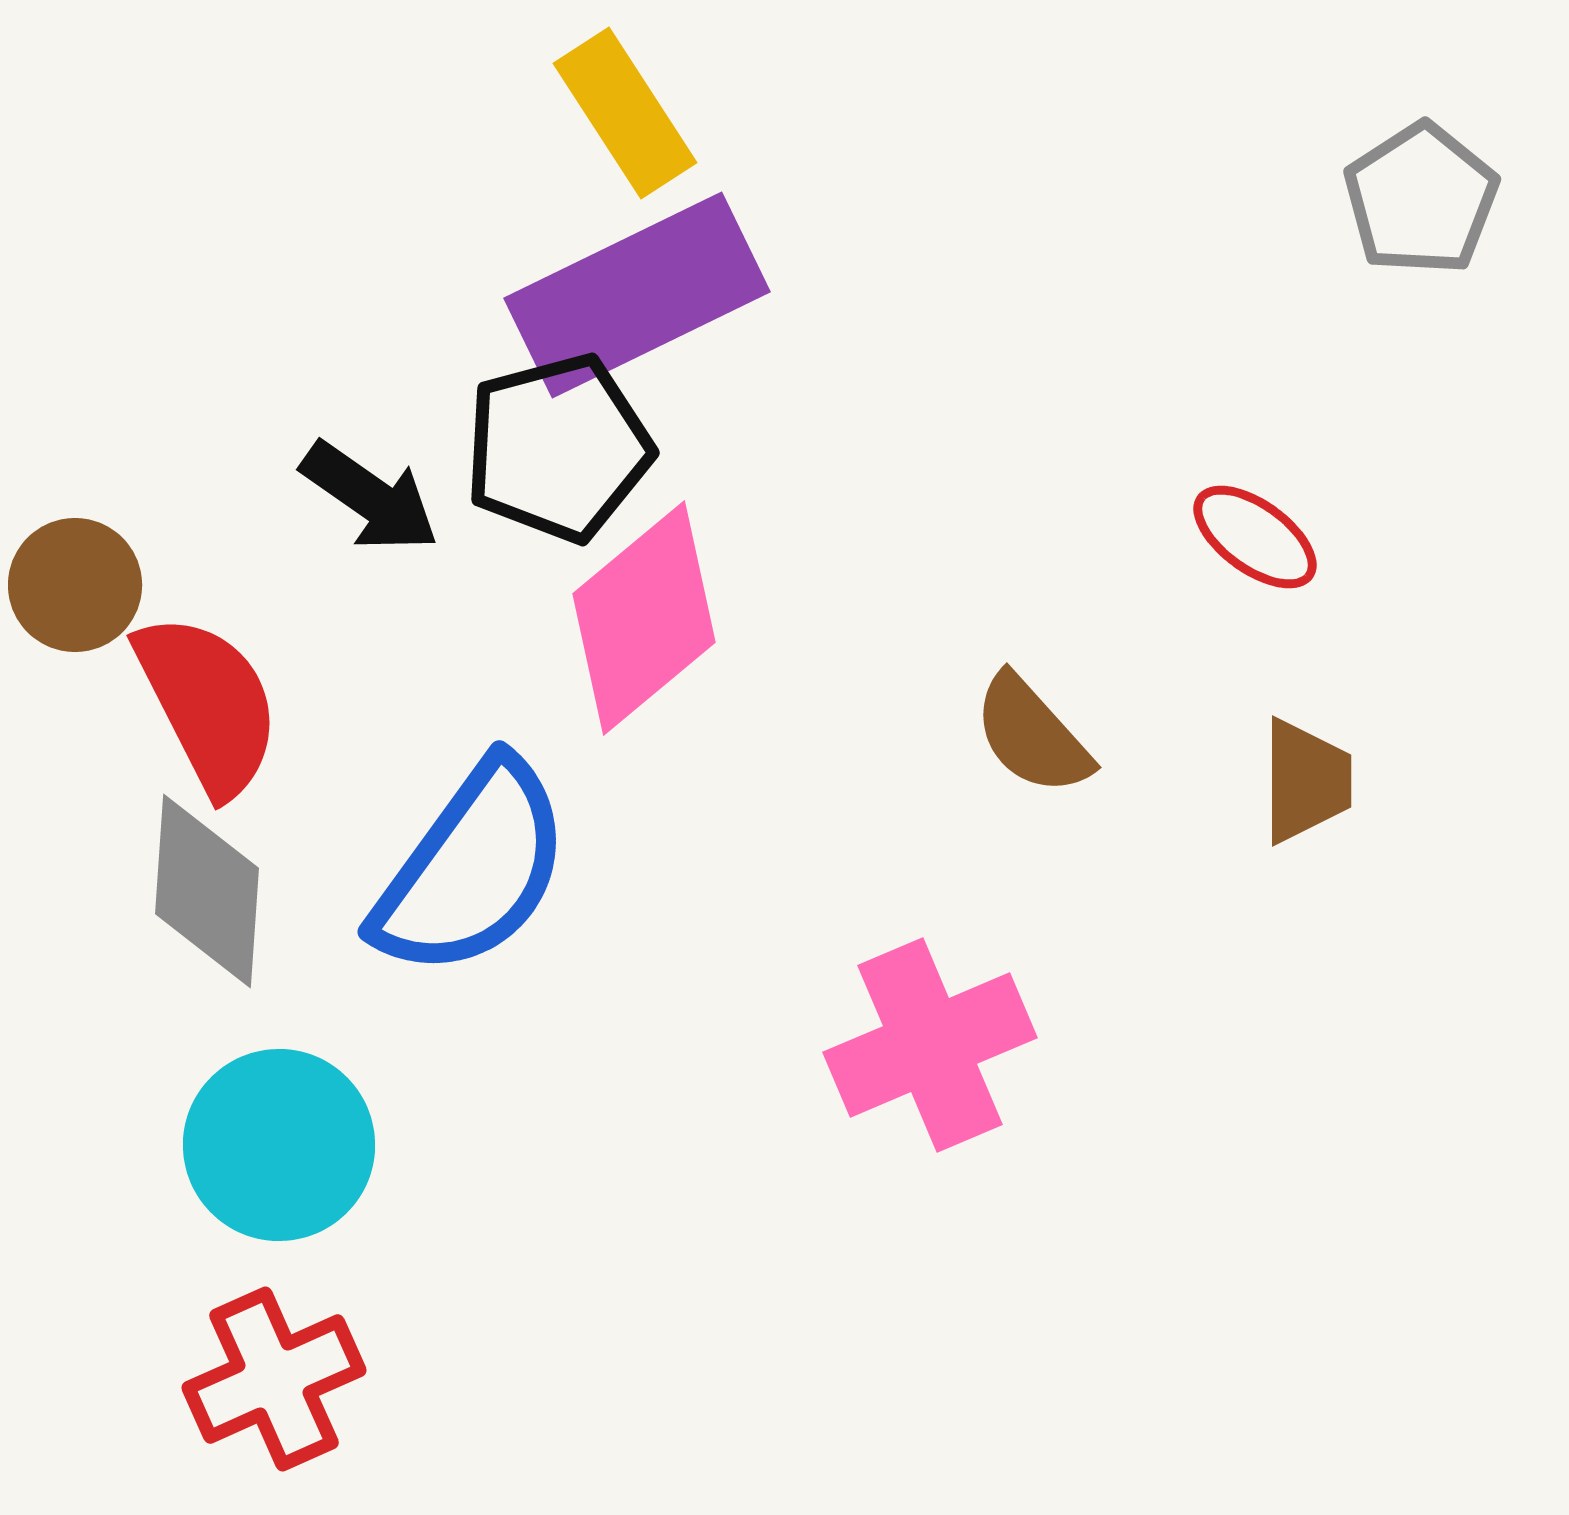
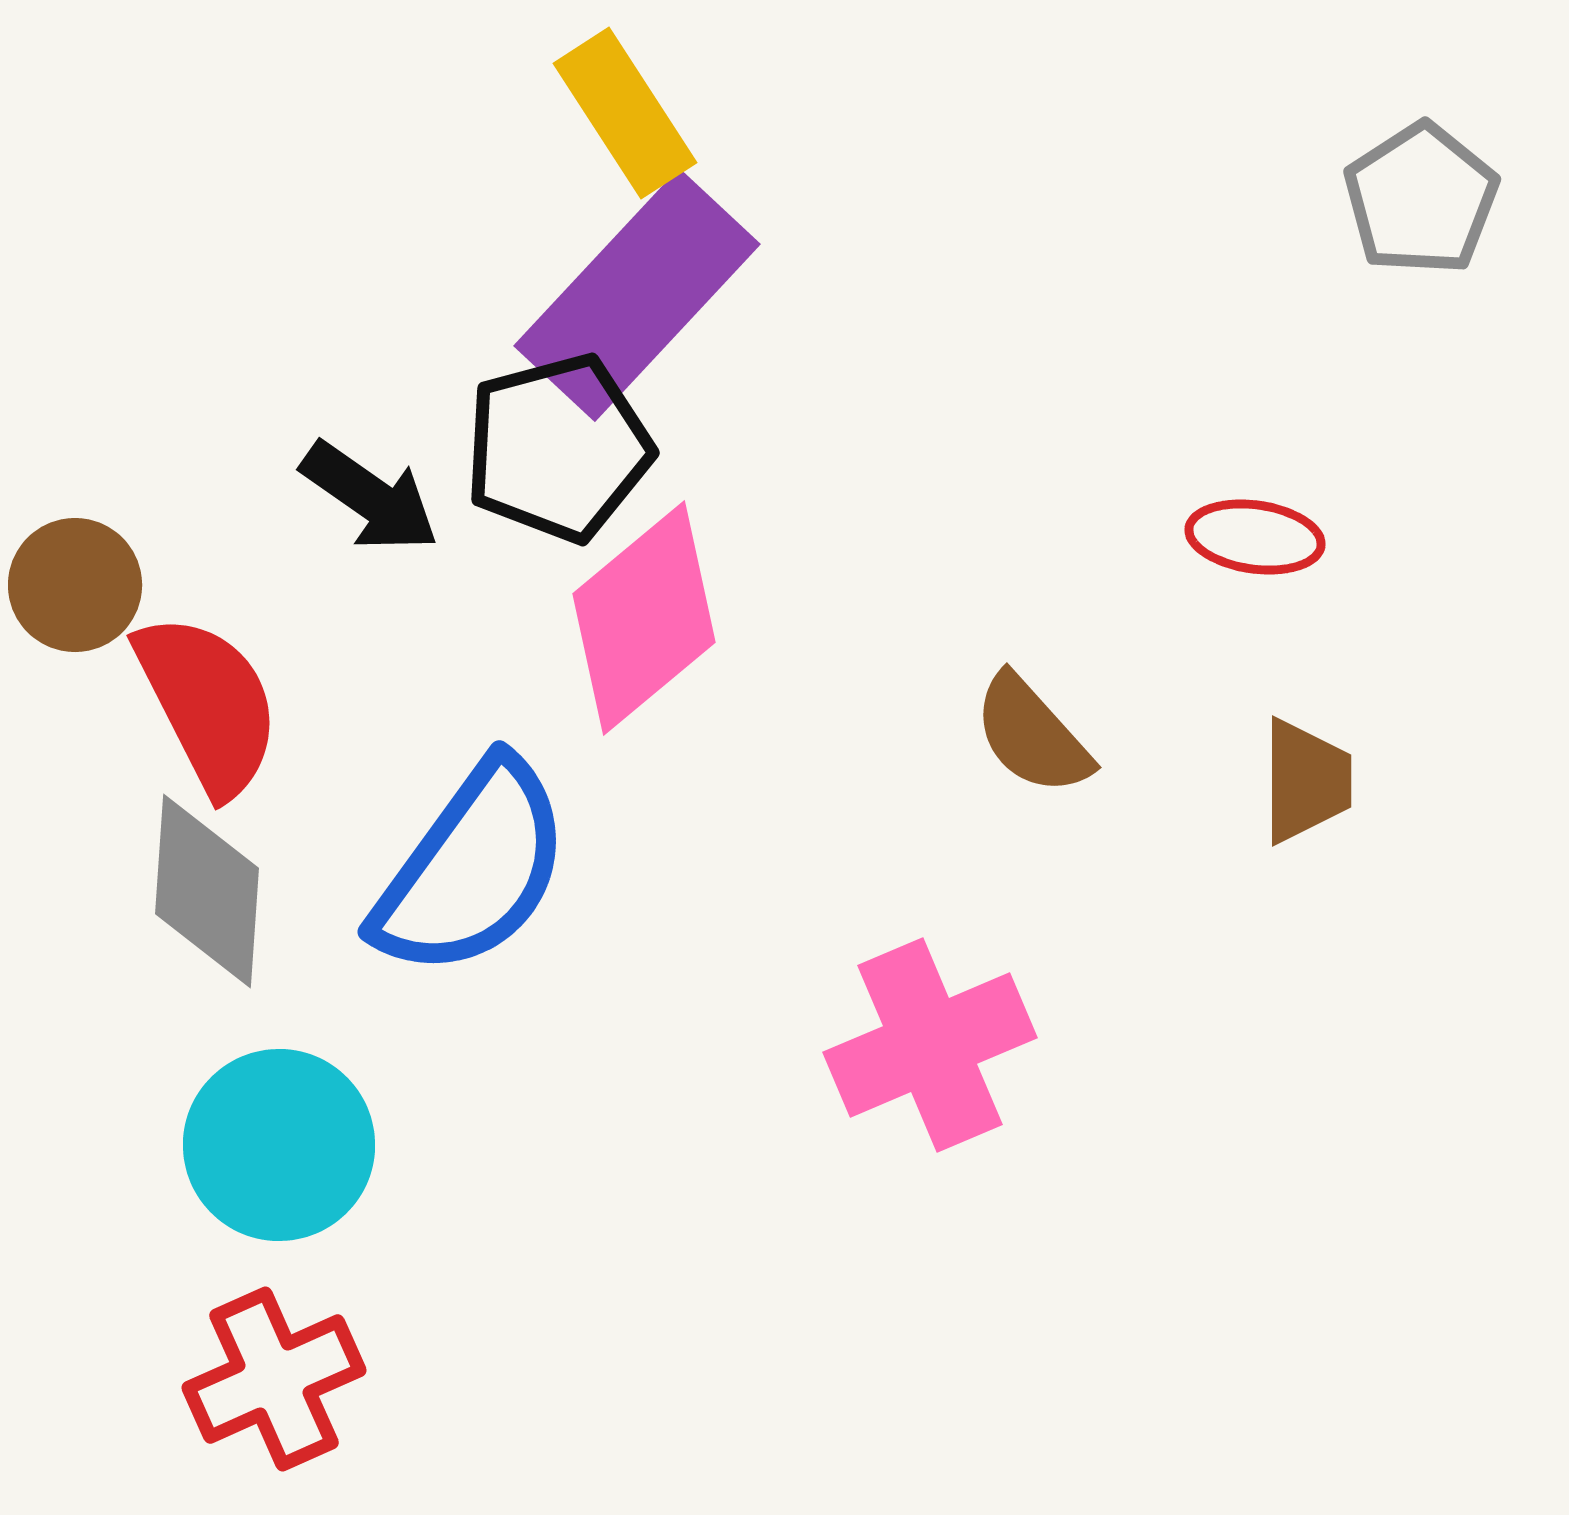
purple rectangle: rotated 21 degrees counterclockwise
red ellipse: rotated 28 degrees counterclockwise
